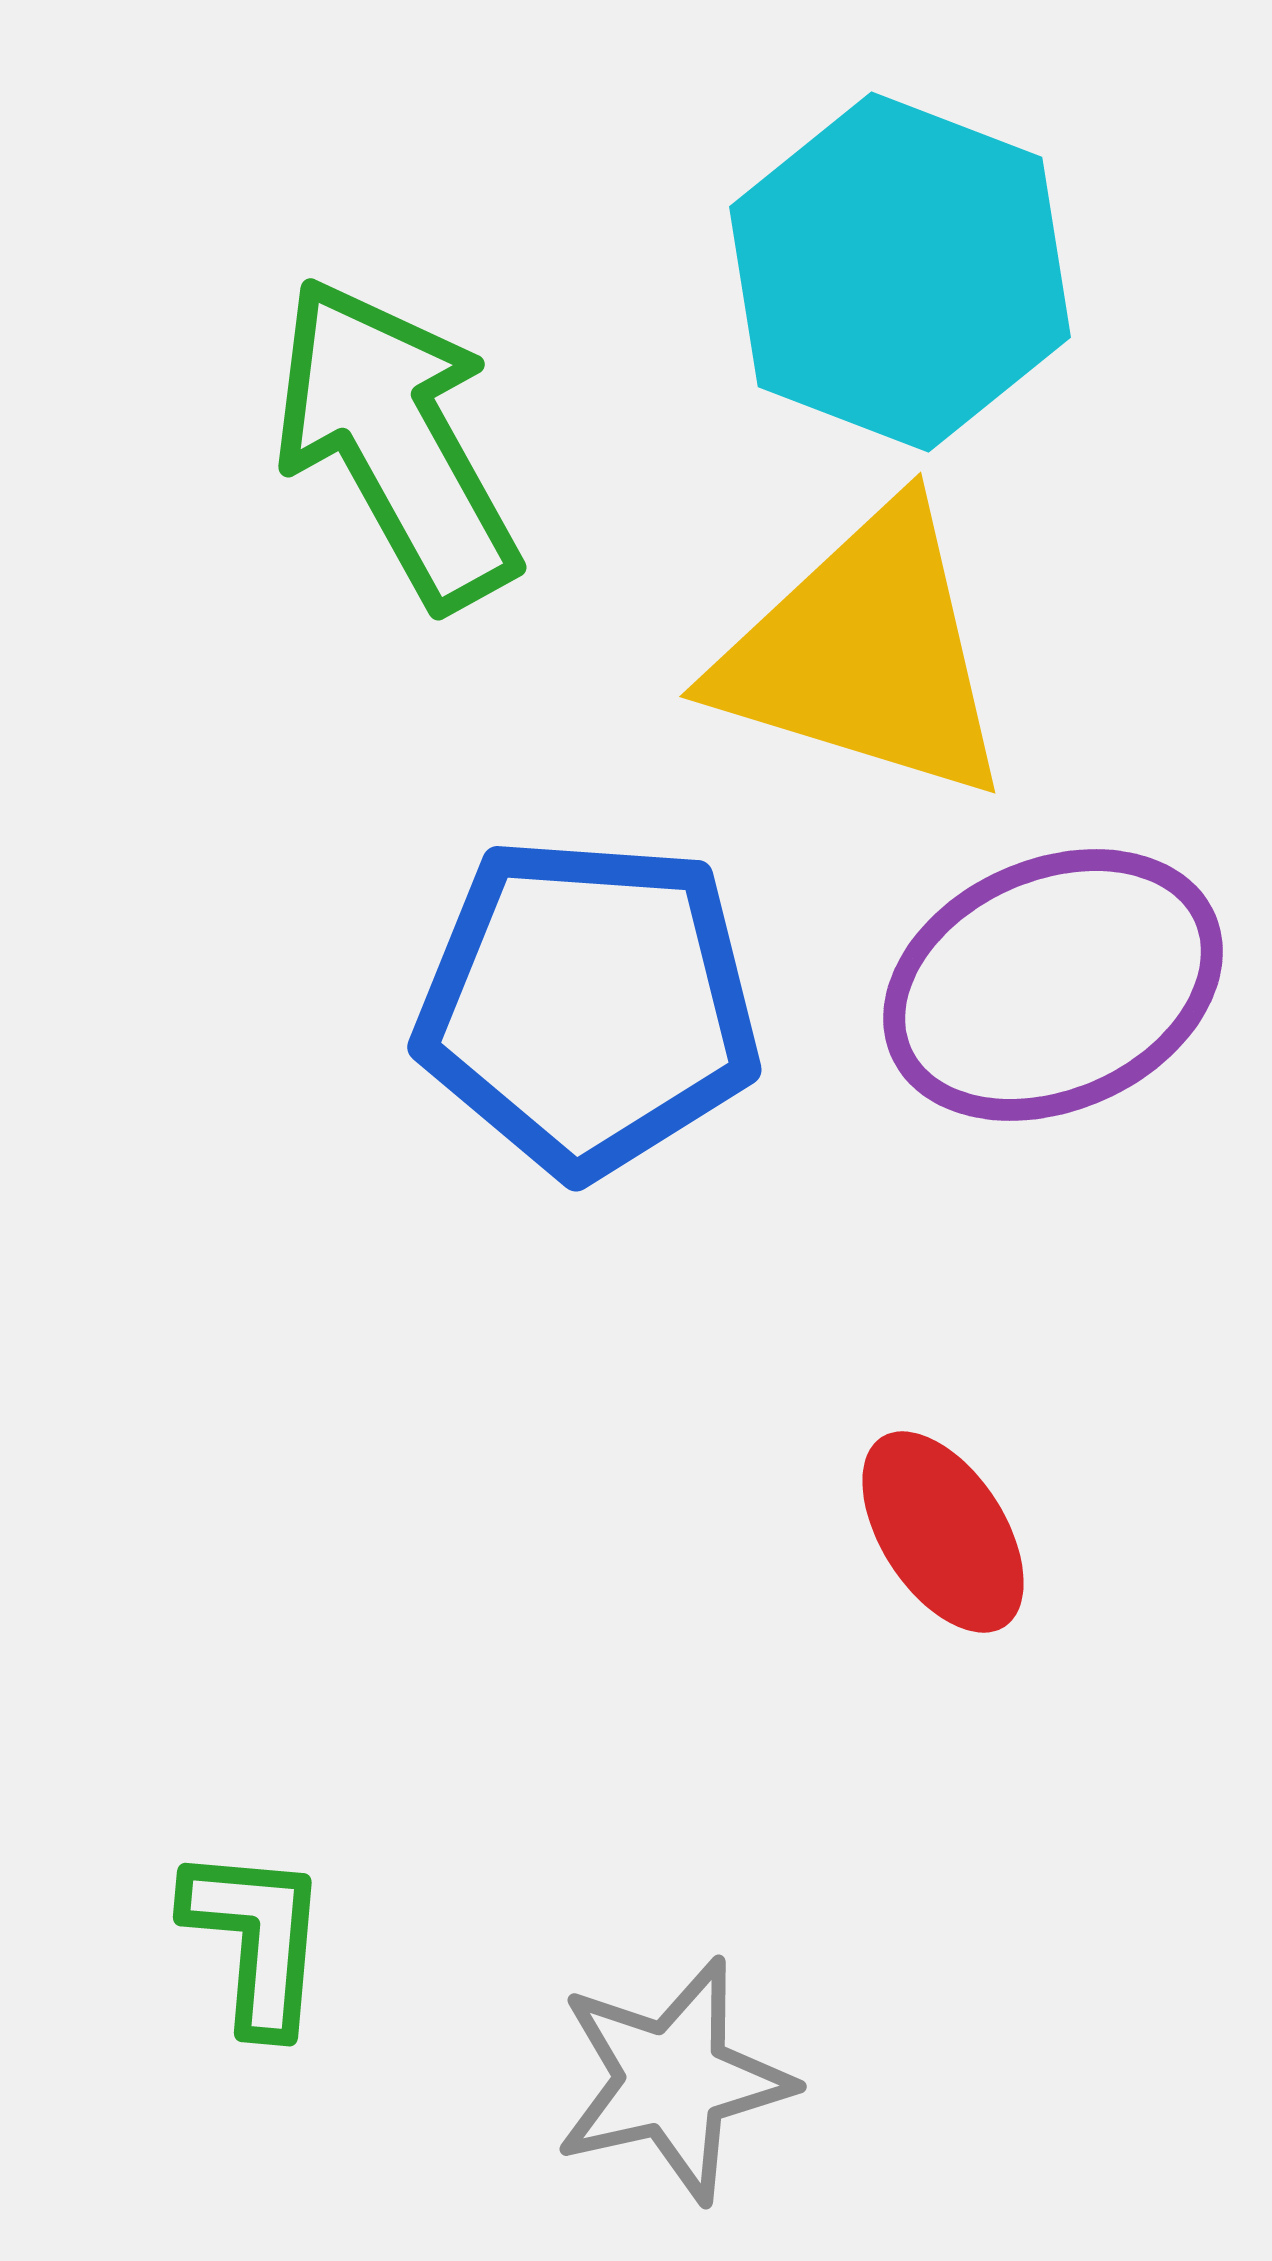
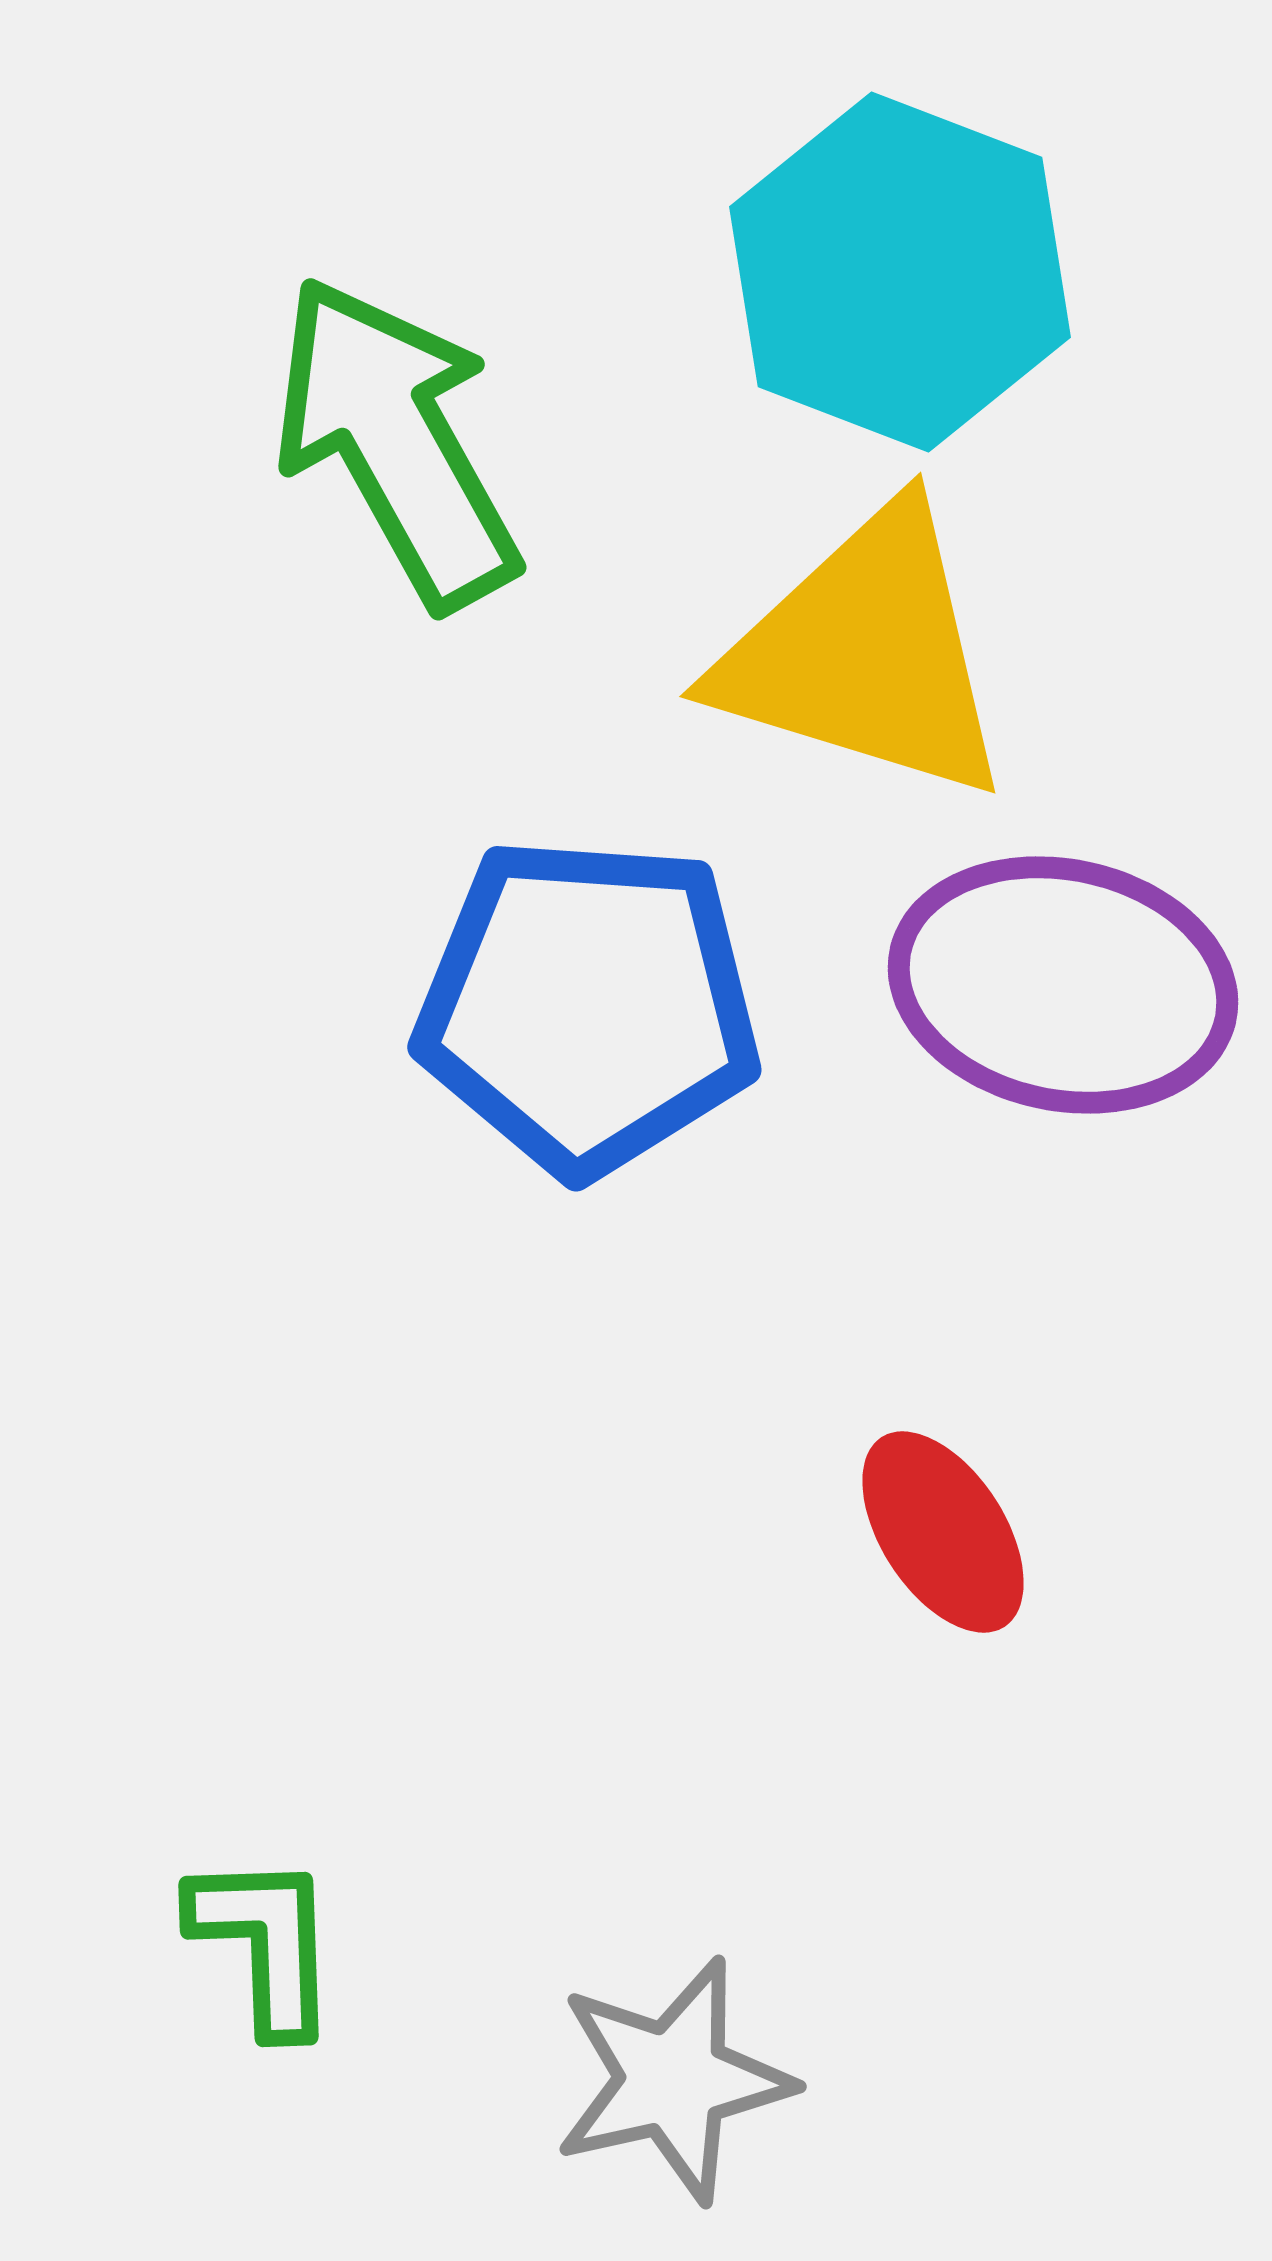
purple ellipse: moved 10 px right; rotated 36 degrees clockwise
green L-shape: moved 9 px right, 4 px down; rotated 7 degrees counterclockwise
